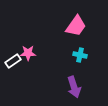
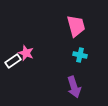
pink trapezoid: rotated 50 degrees counterclockwise
pink star: moved 2 px left; rotated 21 degrees clockwise
